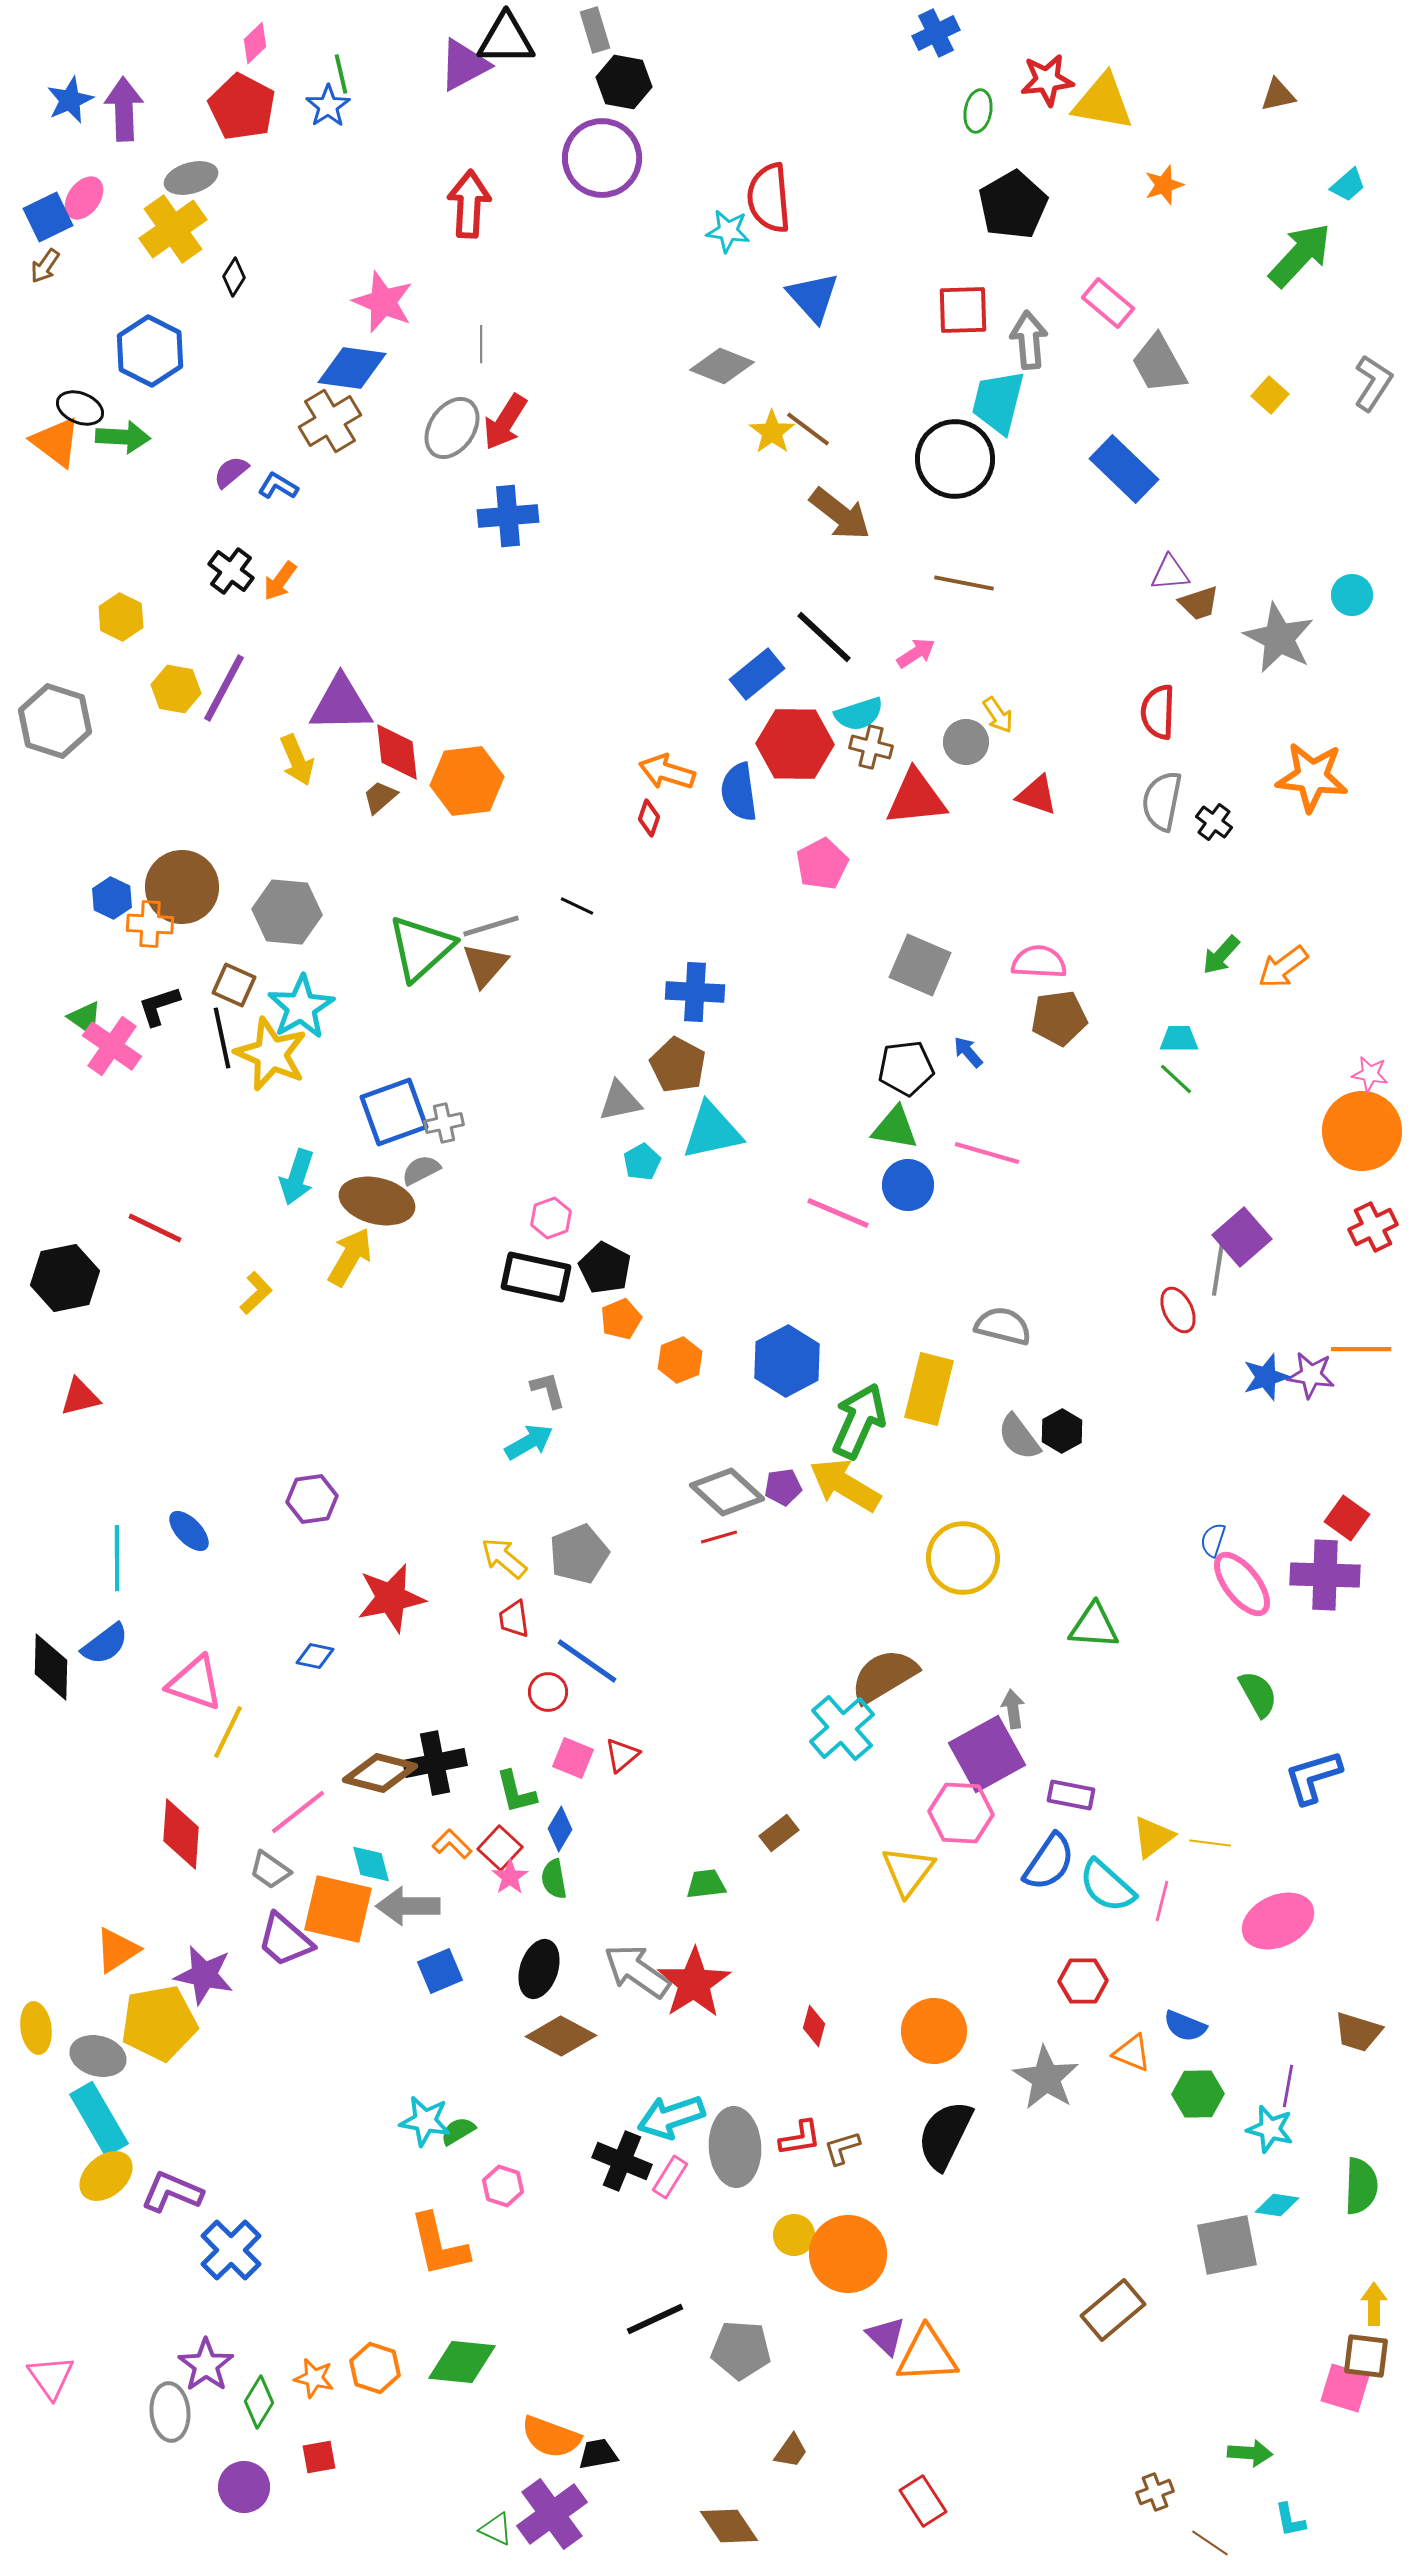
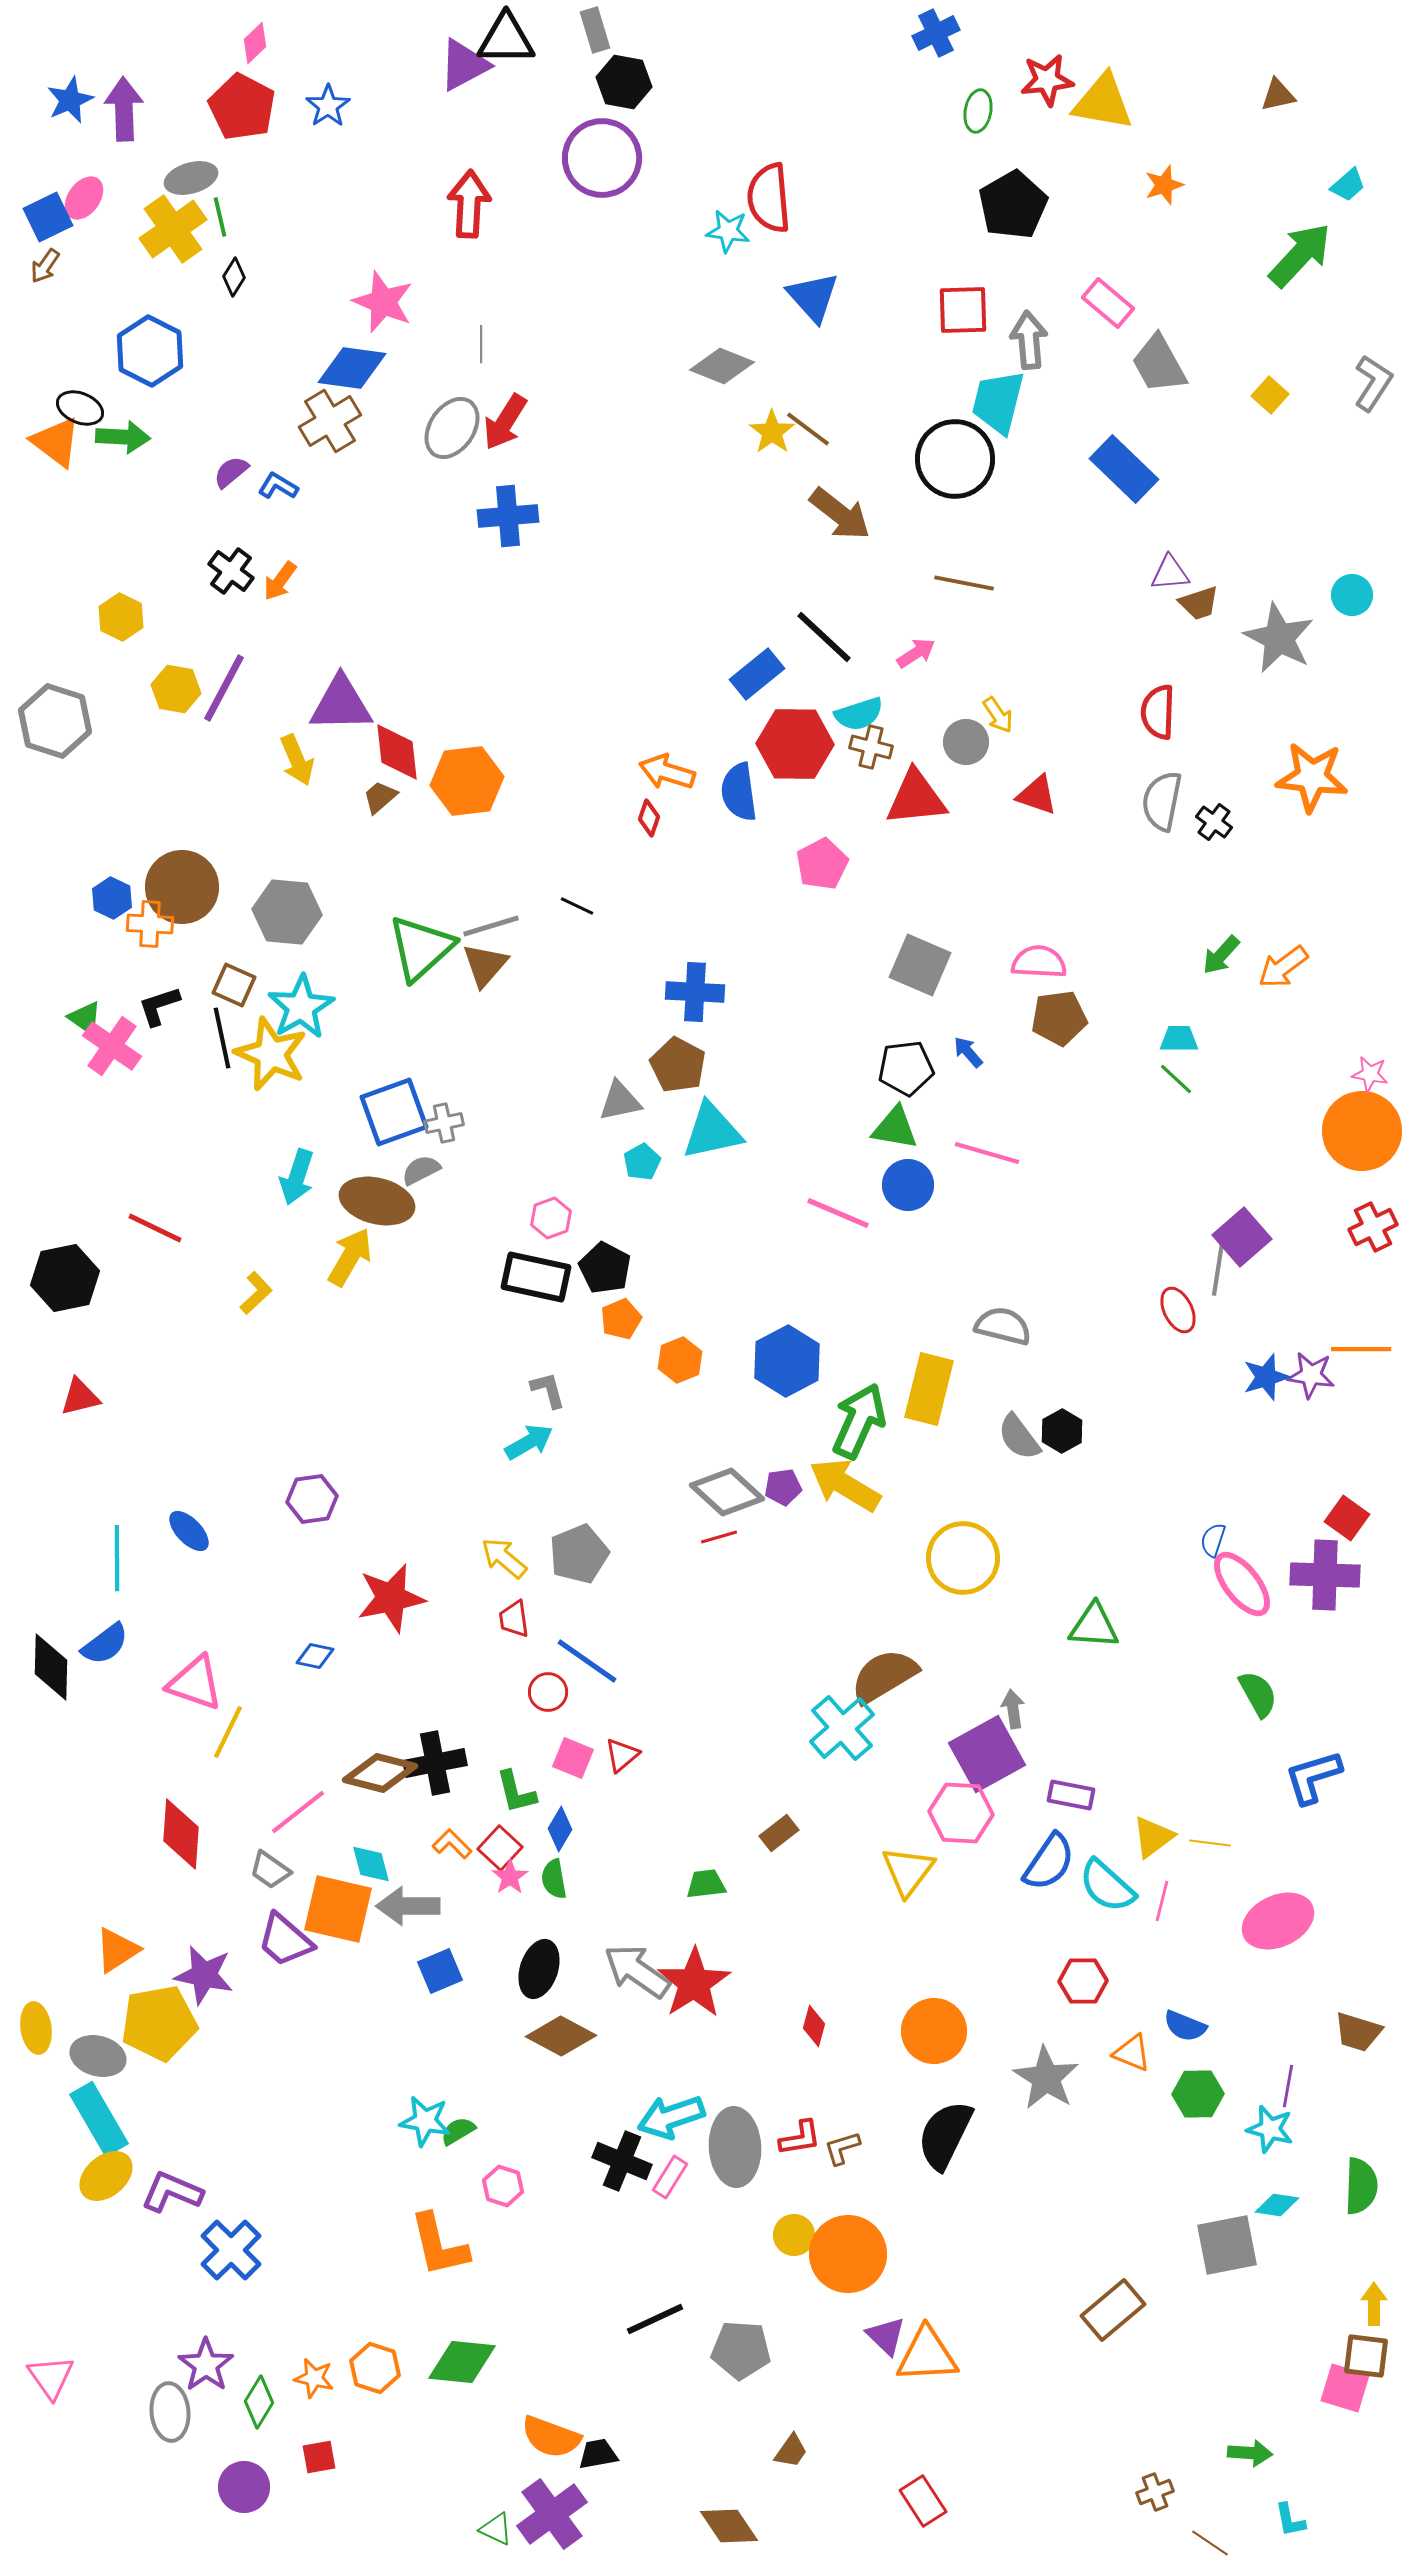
green line at (341, 74): moved 121 px left, 143 px down
